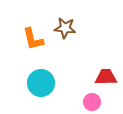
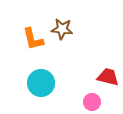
brown star: moved 3 px left, 1 px down
red trapezoid: moved 2 px right; rotated 15 degrees clockwise
